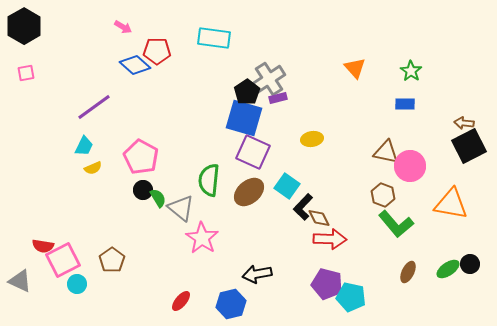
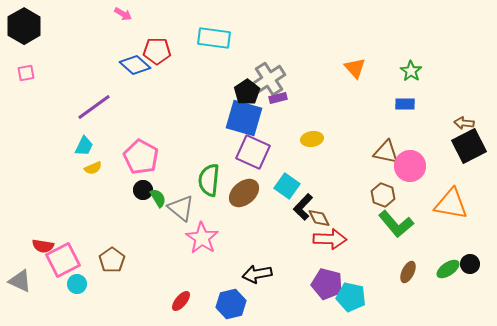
pink arrow at (123, 27): moved 13 px up
brown ellipse at (249, 192): moved 5 px left, 1 px down
